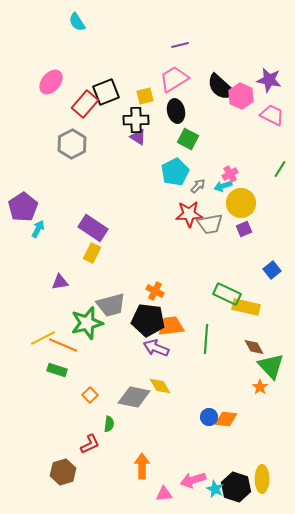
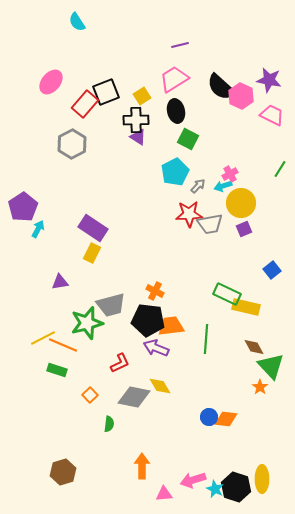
yellow square at (145, 96): moved 3 px left; rotated 18 degrees counterclockwise
red L-shape at (90, 444): moved 30 px right, 81 px up
